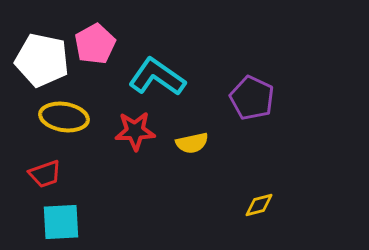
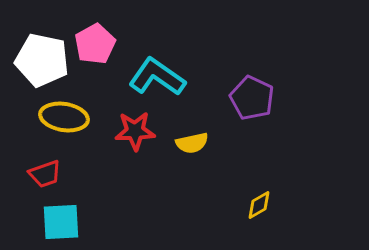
yellow diamond: rotated 16 degrees counterclockwise
